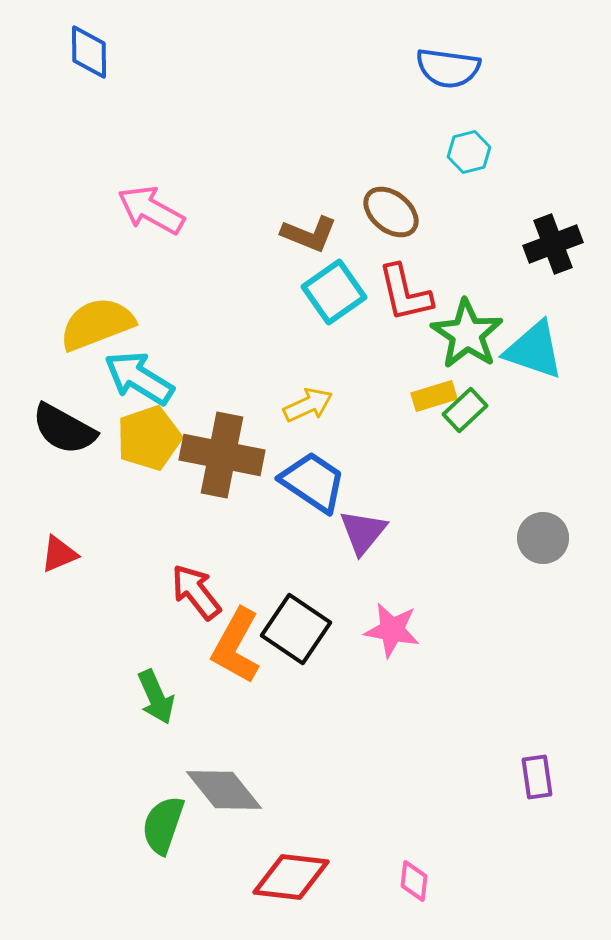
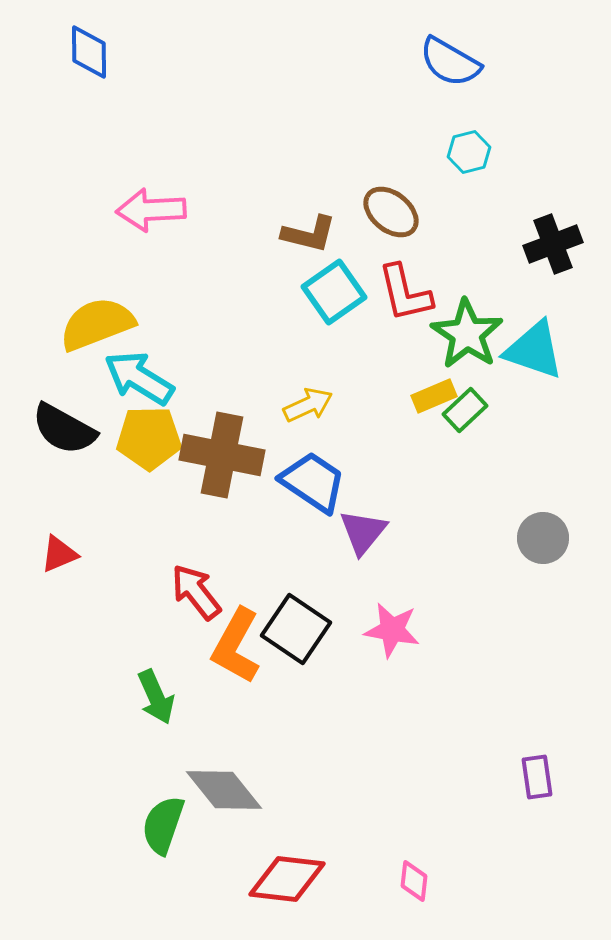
blue semicircle: moved 2 px right, 6 px up; rotated 22 degrees clockwise
pink arrow: rotated 32 degrees counterclockwise
brown L-shape: rotated 8 degrees counterclockwise
yellow rectangle: rotated 6 degrees counterclockwise
yellow pentagon: rotated 18 degrees clockwise
red diamond: moved 4 px left, 2 px down
